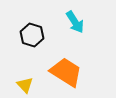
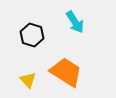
yellow triangle: moved 3 px right, 5 px up
